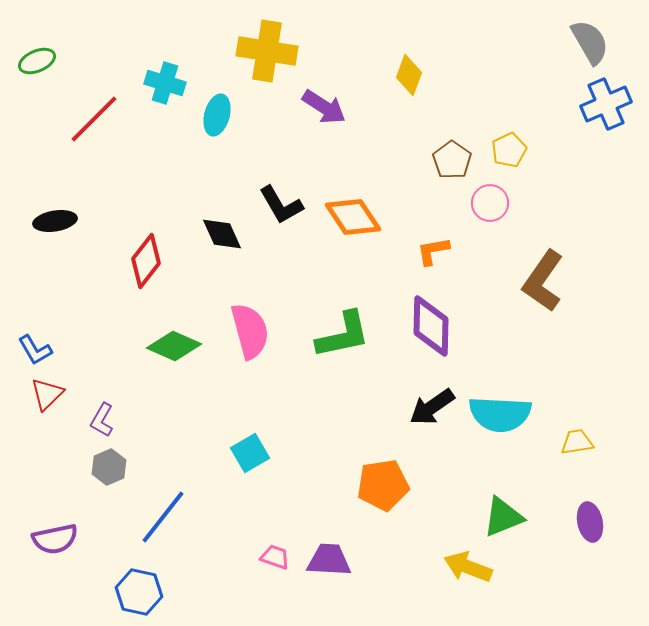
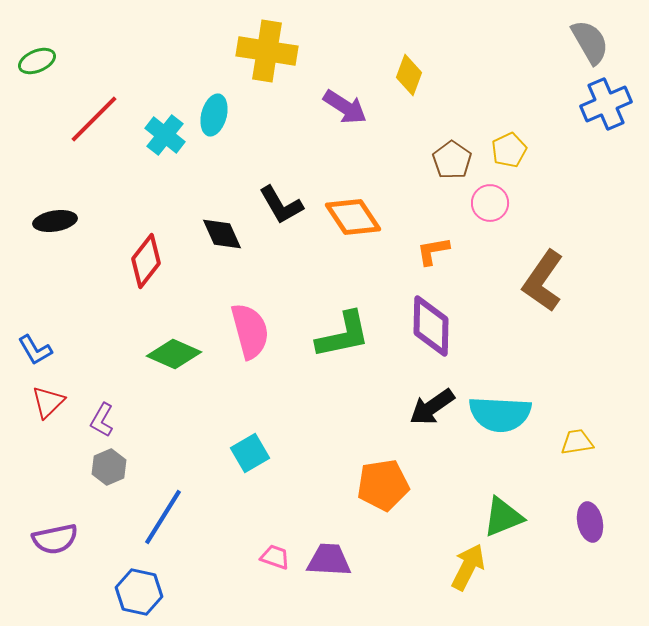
cyan cross: moved 52 px down; rotated 21 degrees clockwise
purple arrow: moved 21 px right
cyan ellipse: moved 3 px left
green diamond: moved 8 px down
red triangle: moved 1 px right, 8 px down
blue line: rotated 6 degrees counterclockwise
yellow arrow: rotated 96 degrees clockwise
